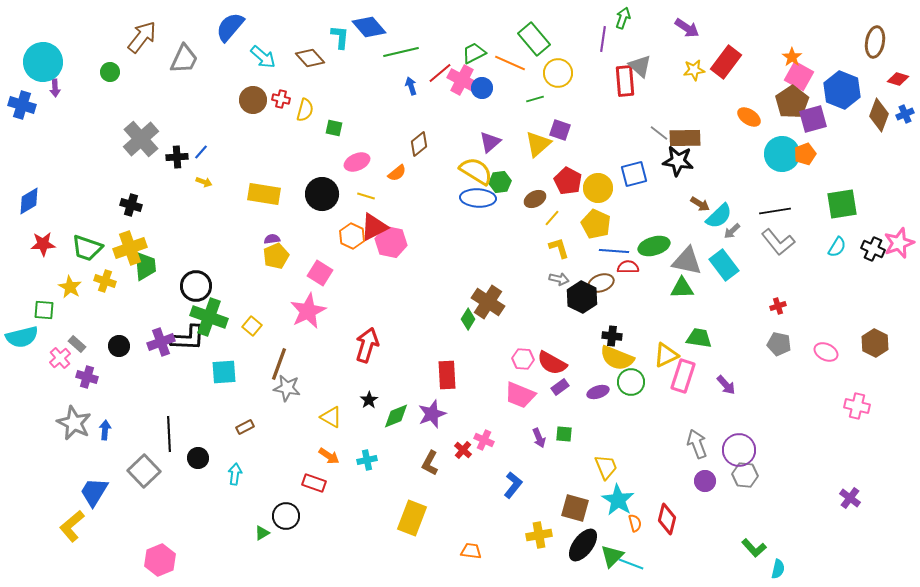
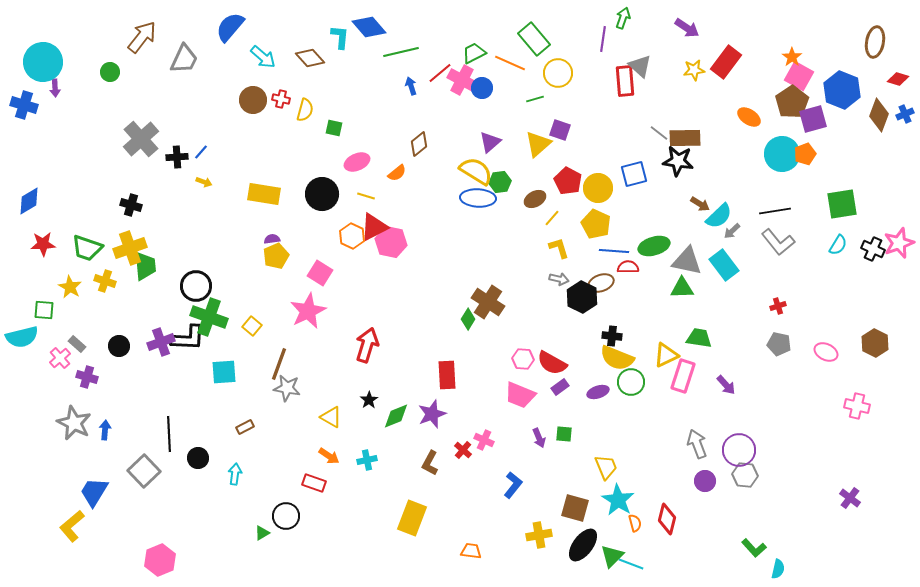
blue cross at (22, 105): moved 2 px right
cyan semicircle at (837, 247): moved 1 px right, 2 px up
